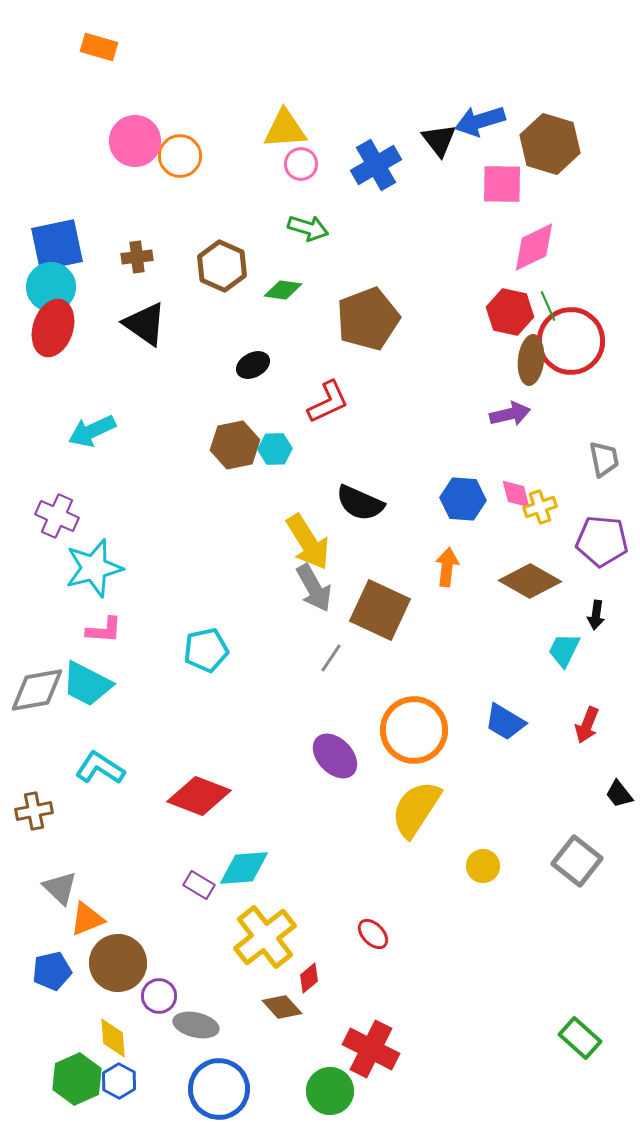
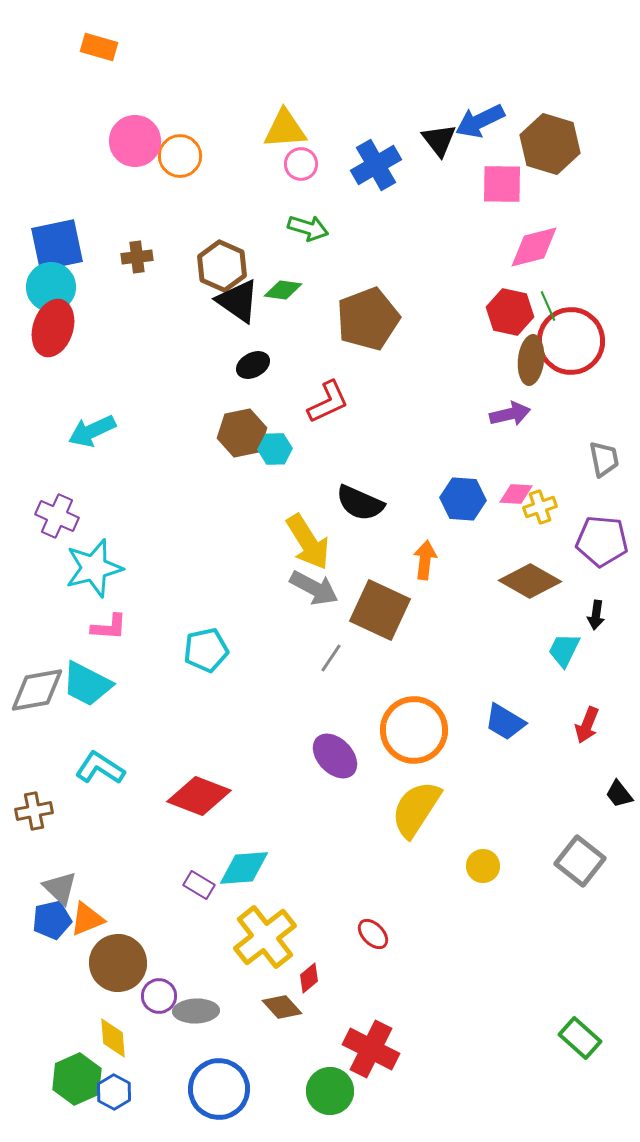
blue arrow at (480, 121): rotated 9 degrees counterclockwise
pink diamond at (534, 247): rotated 12 degrees clockwise
black triangle at (145, 324): moved 93 px right, 23 px up
brown hexagon at (235, 445): moved 7 px right, 12 px up
pink diamond at (516, 494): rotated 72 degrees counterclockwise
orange arrow at (447, 567): moved 22 px left, 7 px up
gray arrow at (314, 588): rotated 33 degrees counterclockwise
pink L-shape at (104, 630): moved 5 px right, 3 px up
gray square at (577, 861): moved 3 px right
blue pentagon at (52, 971): moved 51 px up
gray ellipse at (196, 1025): moved 14 px up; rotated 15 degrees counterclockwise
blue hexagon at (119, 1081): moved 5 px left, 11 px down
